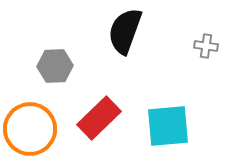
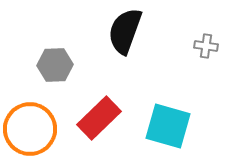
gray hexagon: moved 1 px up
cyan square: rotated 21 degrees clockwise
